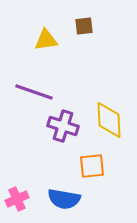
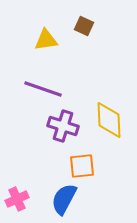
brown square: rotated 30 degrees clockwise
purple line: moved 9 px right, 3 px up
orange square: moved 10 px left
blue semicircle: rotated 108 degrees clockwise
